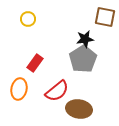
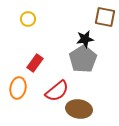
orange ellipse: moved 1 px left, 1 px up
